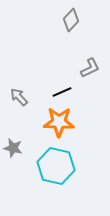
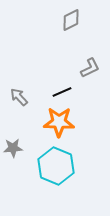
gray diamond: rotated 20 degrees clockwise
gray star: rotated 18 degrees counterclockwise
cyan hexagon: rotated 9 degrees clockwise
